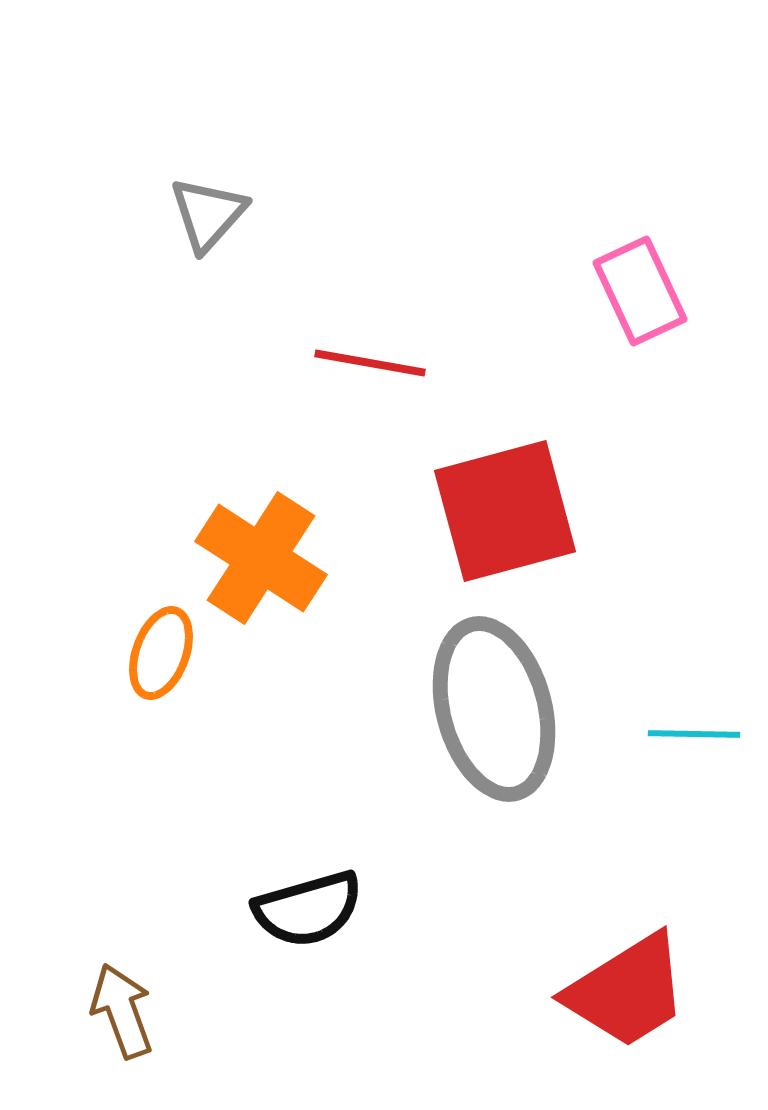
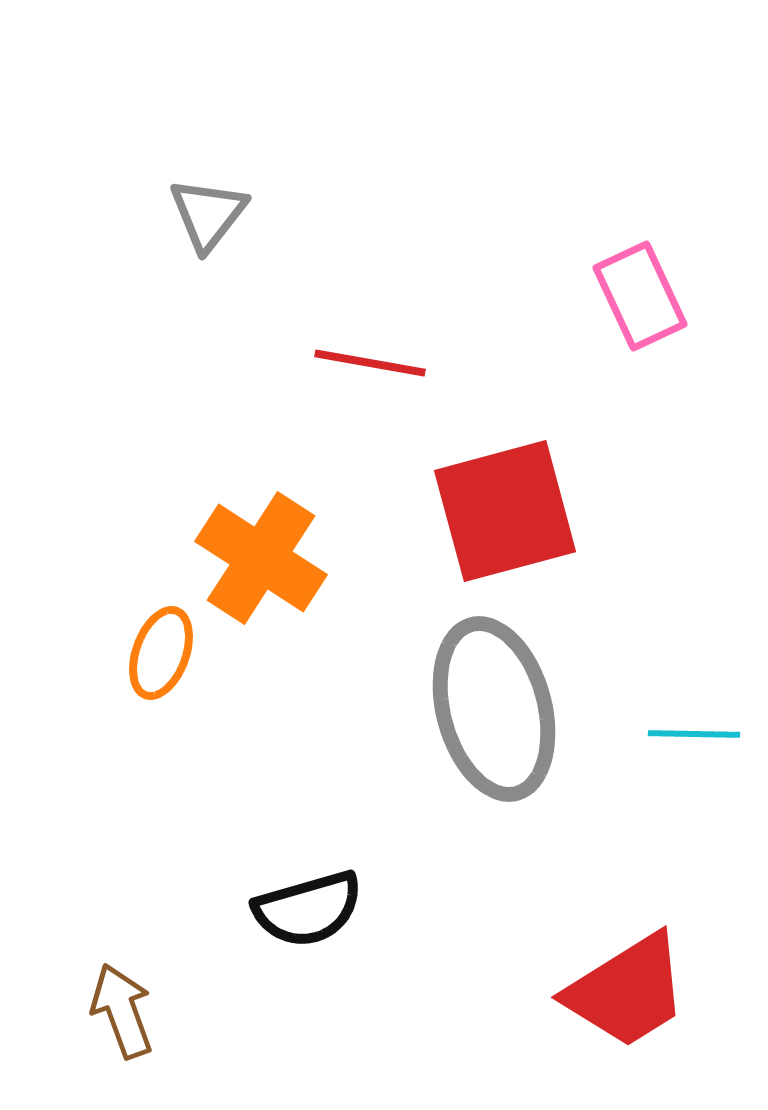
gray triangle: rotated 4 degrees counterclockwise
pink rectangle: moved 5 px down
